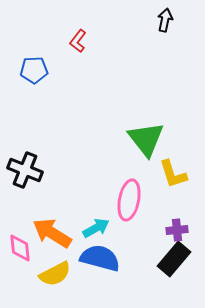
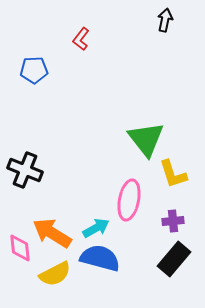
red L-shape: moved 3 px right, 2 px up
purple cross: moved 4 px left, 9 px up
